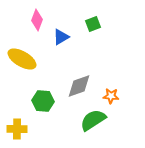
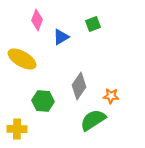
gray diamond: rotated 36 degrees counterclockwise
